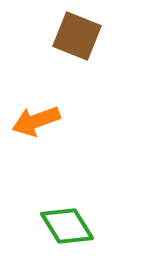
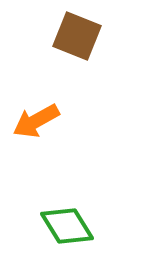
orange arrow: rotated 9 degrees counterclockwise
